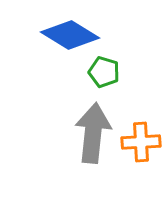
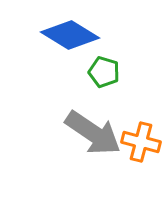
gray arrow: rotated 118 degrees clockwise
orange cross: rotated 18 degrees clockwise
